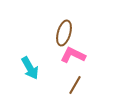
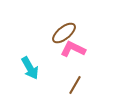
brown ellipse: rotated 35 degrees clockwise
pink L-shape: moved 6 px up
